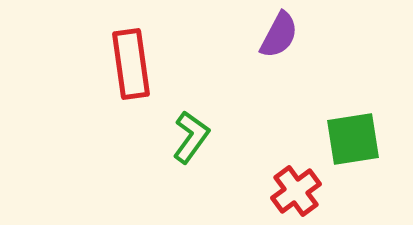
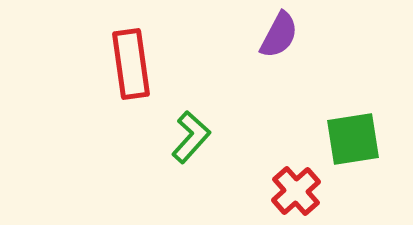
green L-shape: rotated 6 degrees clockwise
red cross: rotated 6 degrees counterclockwise
